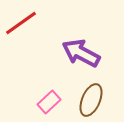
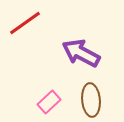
red line: moved 4 px right
brown ellipse: rotated 28 degrees counterclockwise
